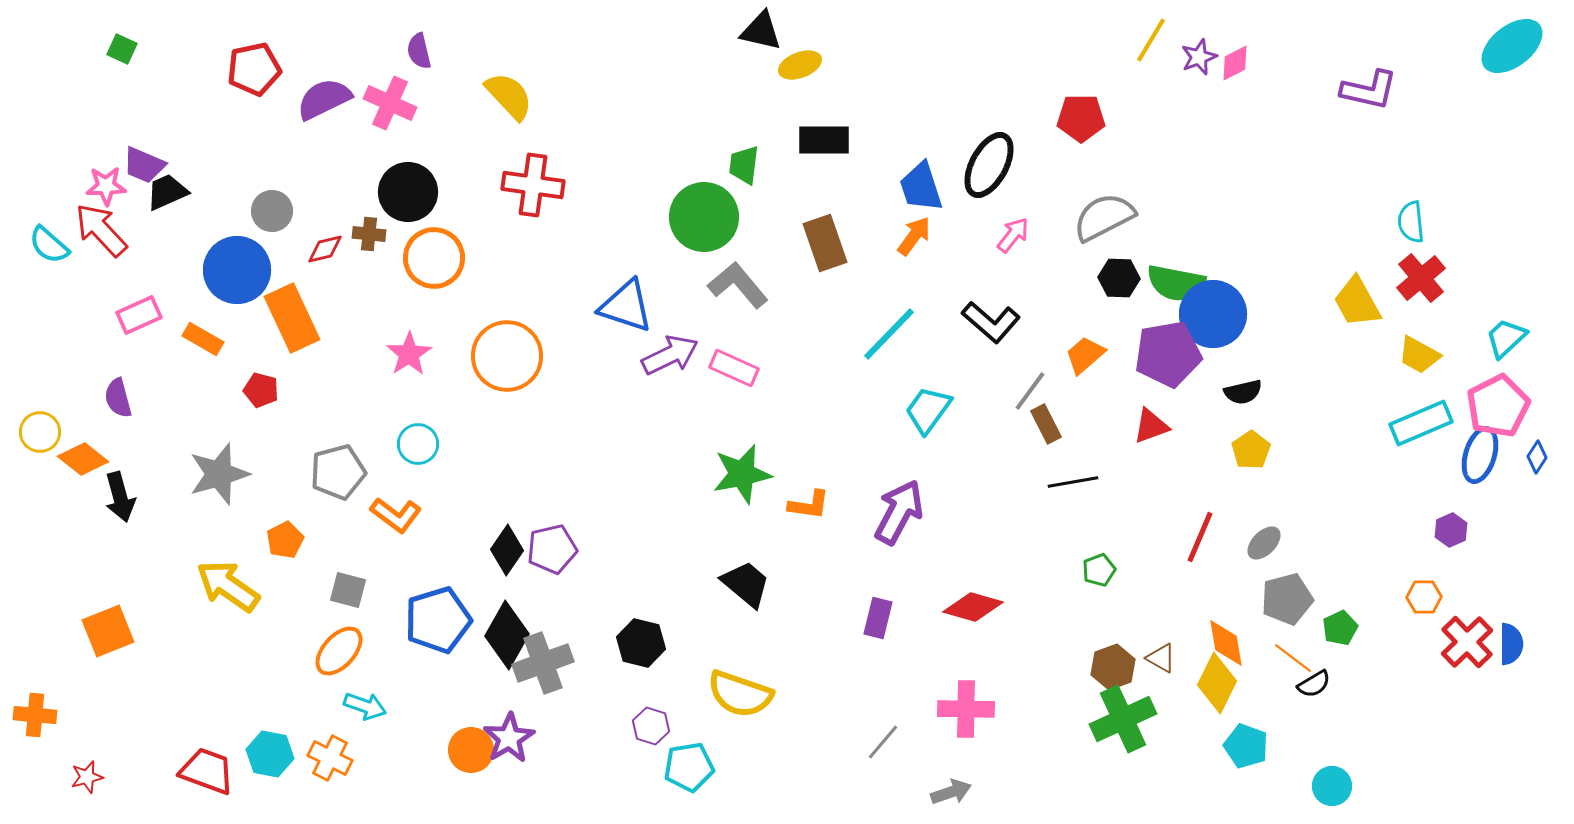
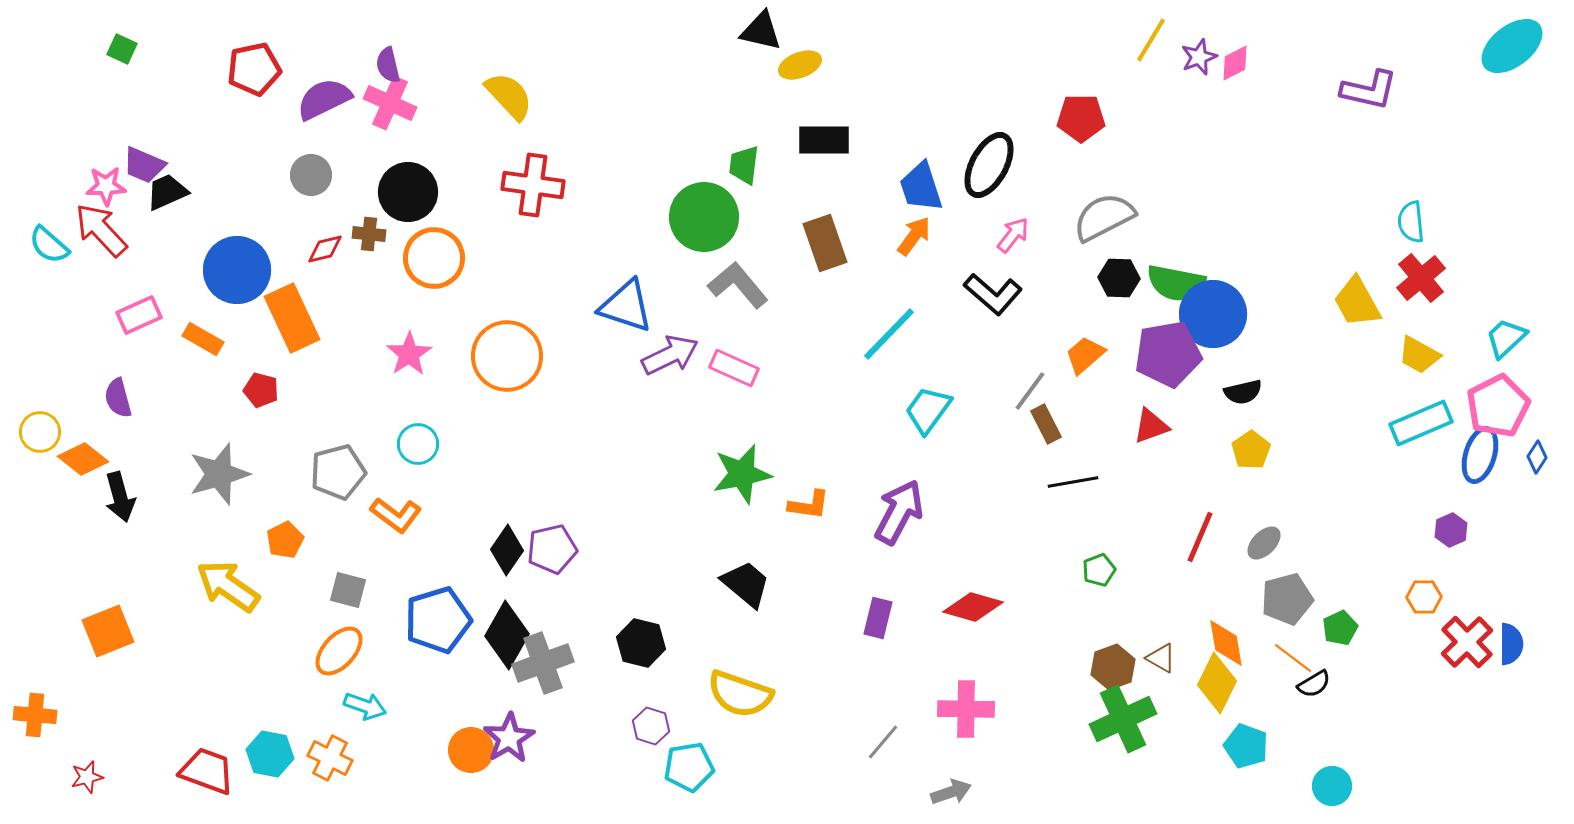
purple semicircle at (419, 51): moved 31 px left, 14 px down
gray circle at (272, 211): moved 39 px right, 36 px up
black L-shape at (991, 322): moved 2 px right, 28 px up
